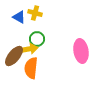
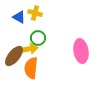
green circle: moved 1 px right, 1 px up
